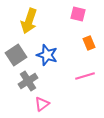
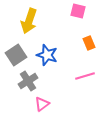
pink square: moved 3 px up
